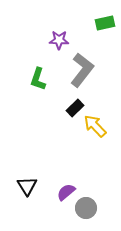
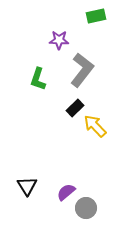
green rectangle: moved 9 px left, 7 px up
